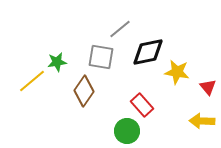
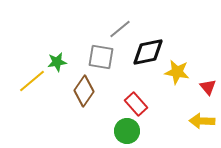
red rectangle: moved 6 px left, 1 px up
